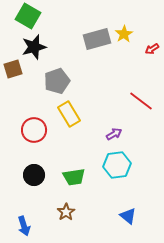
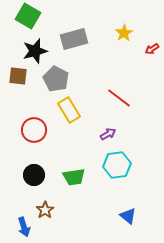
yellow star: moved 1 px up
gray rectangle: moved 23 px left
black star: moved 1 px right, 4 px down
brown square: moved 5 px right, 7 px down; rotated 24 degrees clockwise
gray pentagon: moved 1 px left, 2 px up; rotated 25 degrees counterclockwise
red line: moved 22 px left, 3 px up
yellow rectangle: moved 4 px up
purple arrow: moved 6 px left
brown star: moved 21 px left, 2 px up
blue arrow: moved 1 px down
